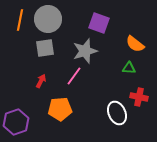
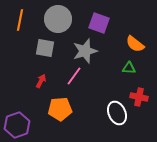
gray circle: moved 10 px right
gray square: rotated 18 degrees clockwise
purple hexagon: moved 1 px right, 3 px down
